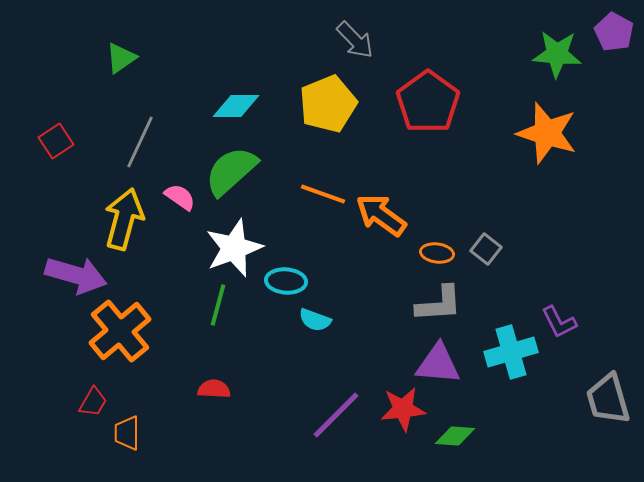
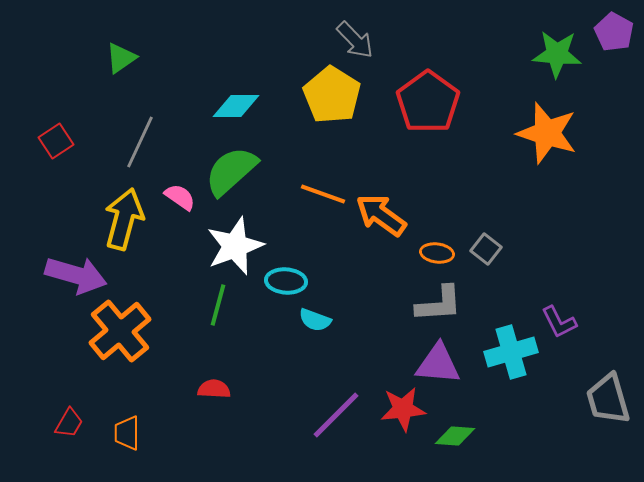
yellow pentagon: moved 4 px right, 9 px up; rotated 18 degrees counterclockwise
white star: moved 1 px right, 2 px up
red trapezoid: moved 24 px left, 21 px down
